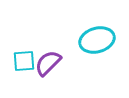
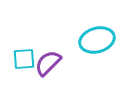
cyan square: moved 2 px up
